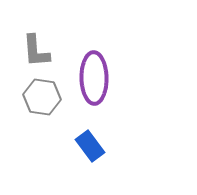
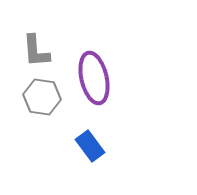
purple ellipse: rotated 12 degrees counterclockwise
